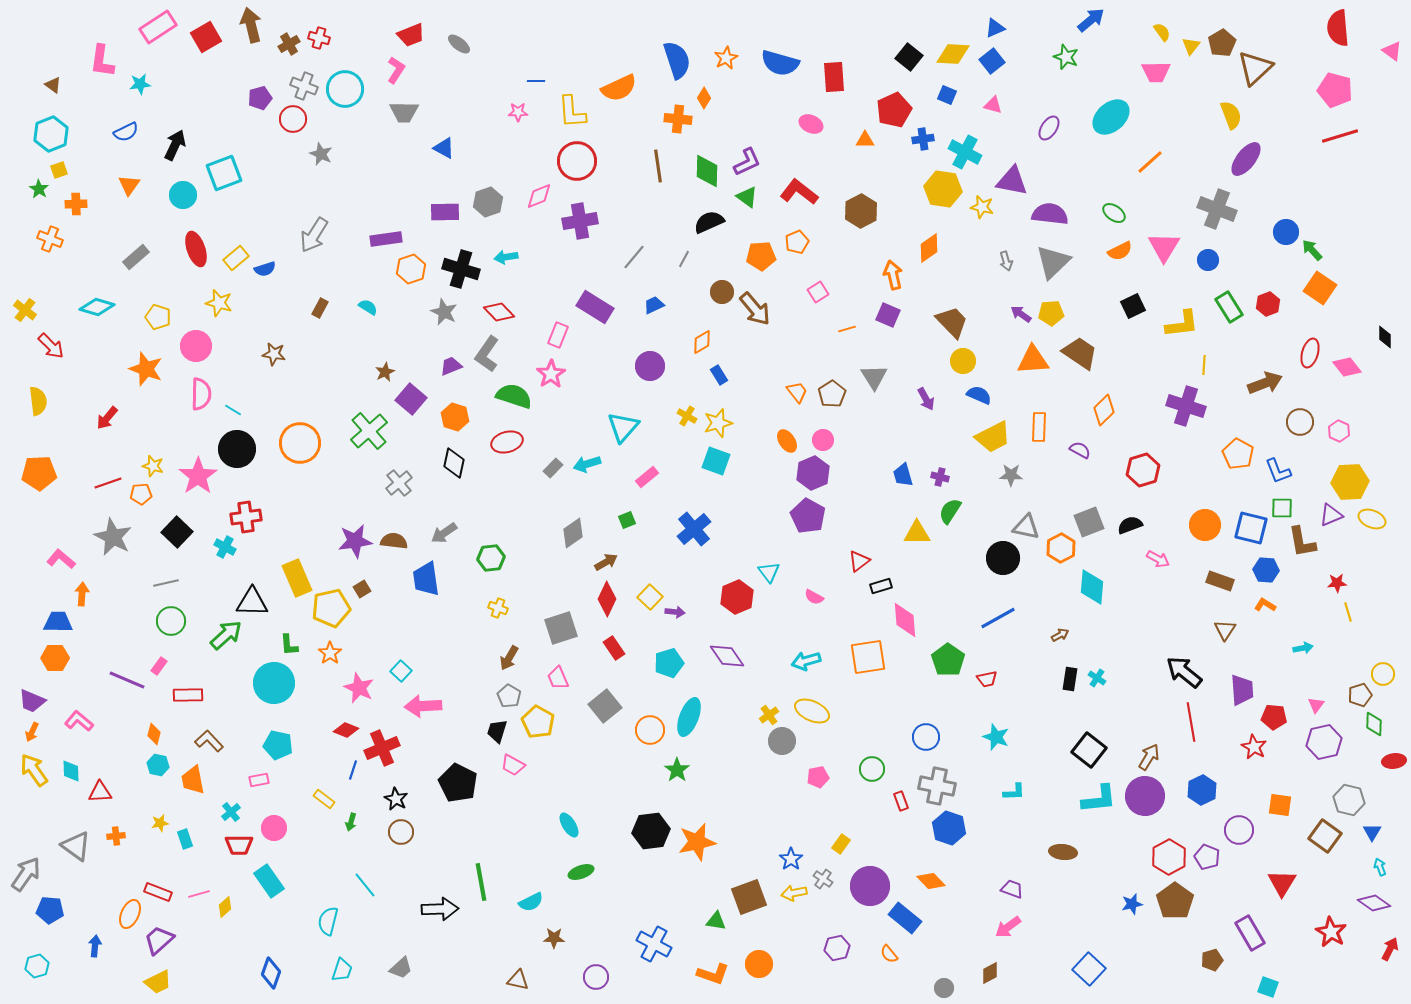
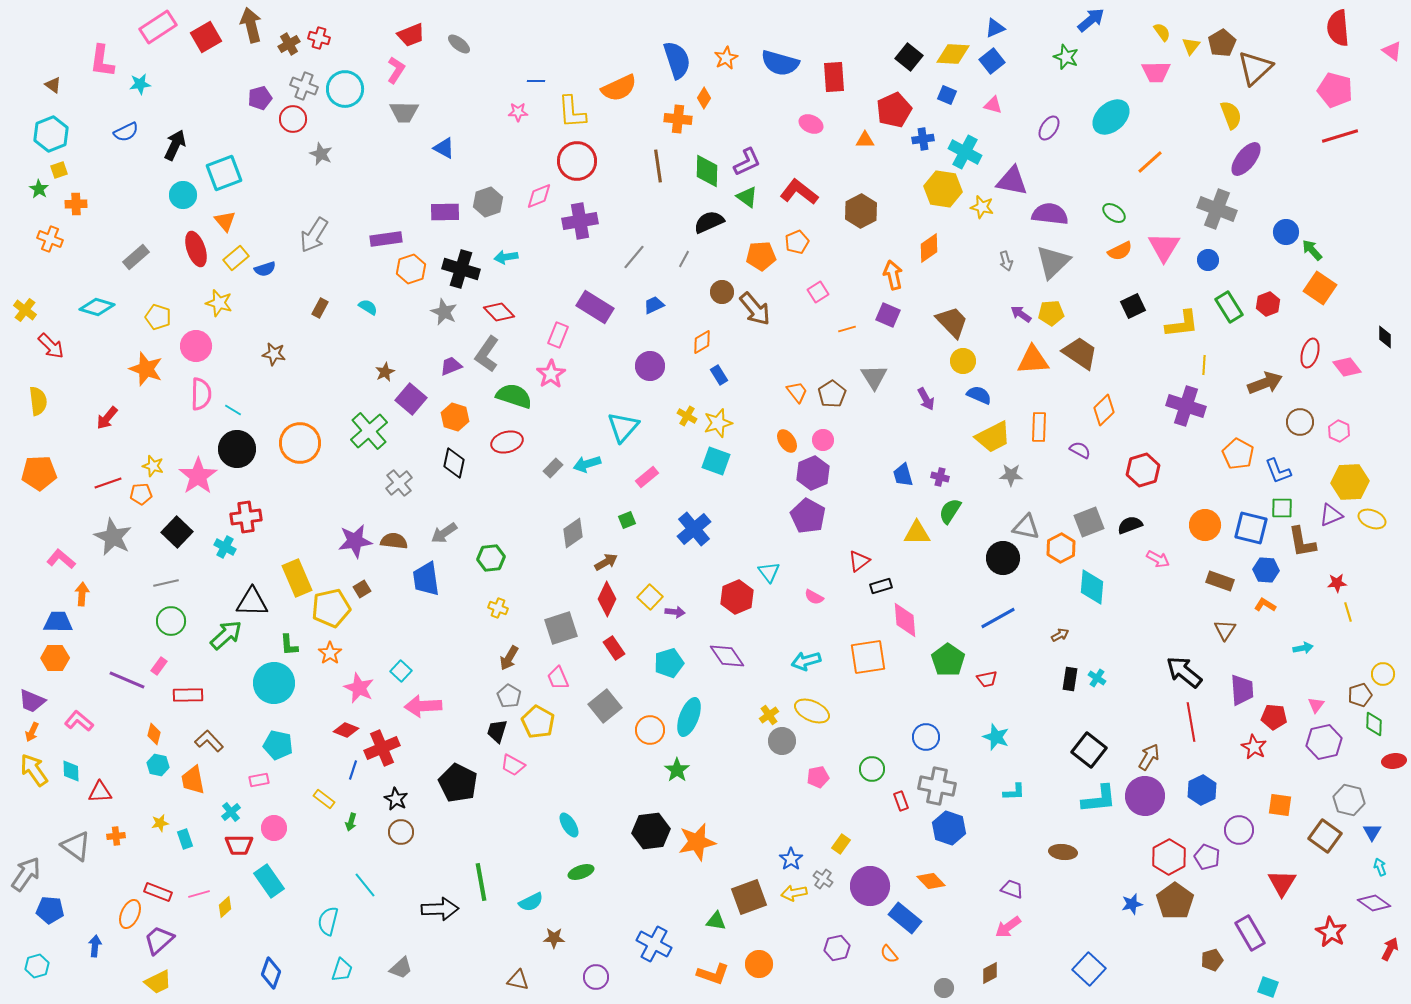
orange triangle at (129, 185): moved 96 px right, 36 px down; rotated 15 degrees counterclockwise
